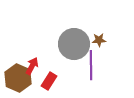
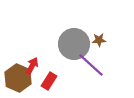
purple line: rotated 48 degrees counterclockwise
